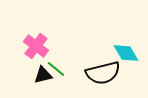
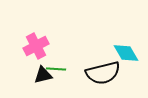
pink cross: rotated 25 degrees clockwise
green line: rotated 36 degrees counterclockwise
